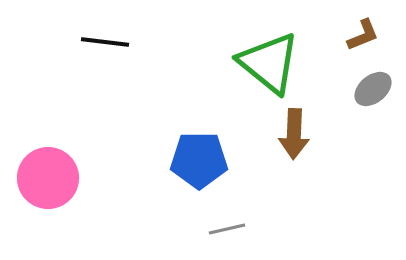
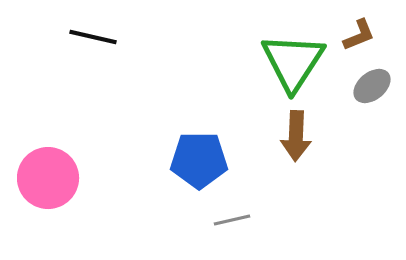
brown L-shape: moved 4 px left
black line: moved 12 px left, 5 px up; rotated 6 degrees clockwise
green triangle: moved 24 px right, 1 px up; rotated 24 degrees clockwise
gray ellipse: moved 1 px left, 3 px up
brown arrow: moved 2 px right, 2 px down
gray line: moved 5 px right, 9 px up
